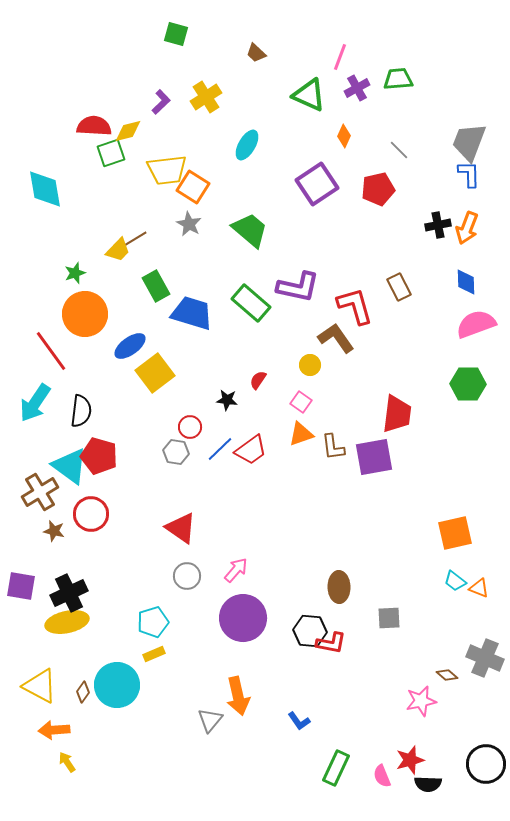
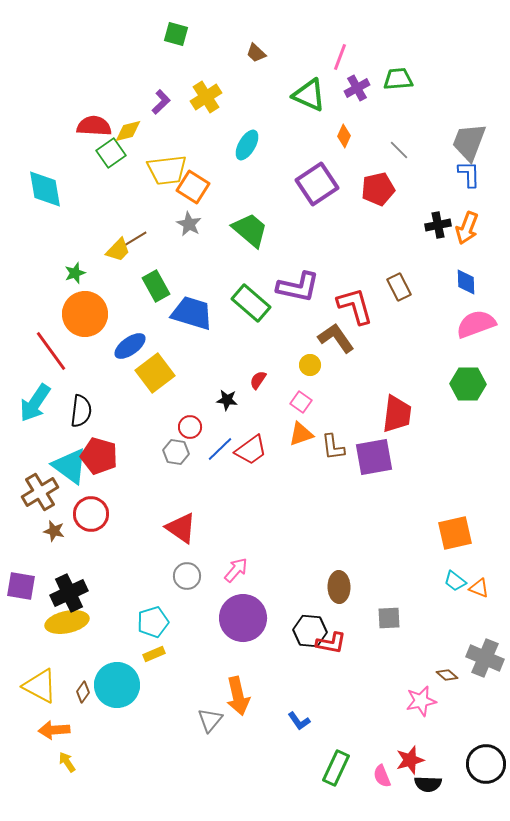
green square at (111, 153): rotated 16 degrees counterclockwise
